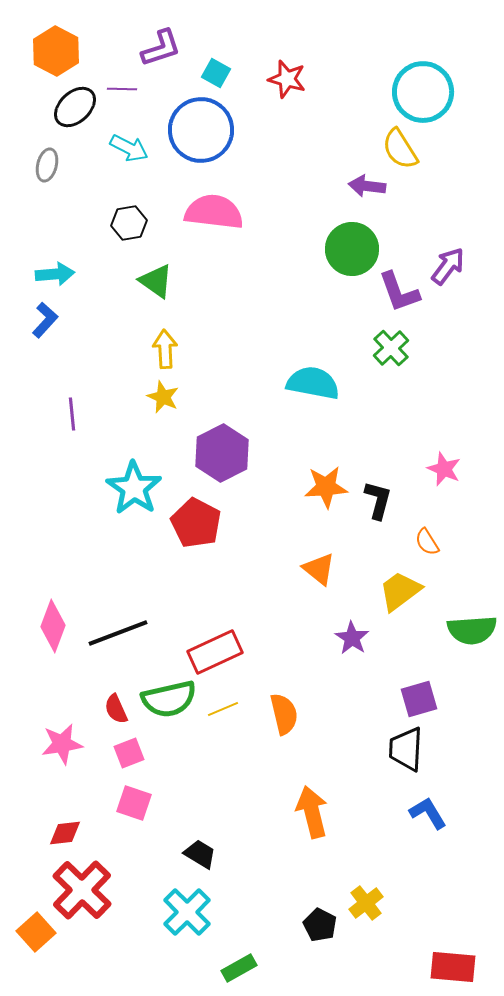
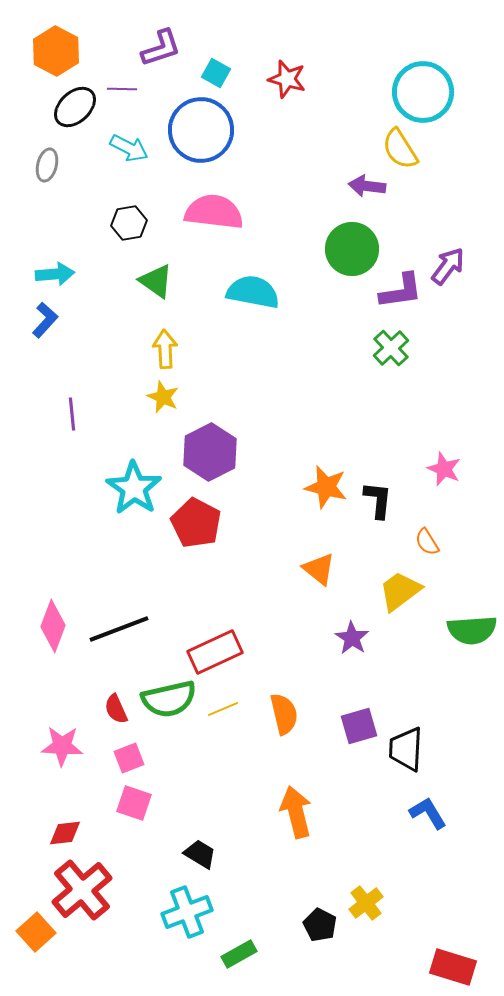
purple L-shape at (399, 292): moved 2 px right, 1 px up; rotated 78 degrees counterclockwise
cyan semicircle at (313, 383): moved 60 px left, 91 px up
purple hexagon at (222, 453): moved 12 px left, 1 px up
orange star at (326, 487): rotated 18 degrees clockwise
black L-shape at (378, 500): rotated 9 degrees counterclockwise
black line at (118, 633): moved 1 px right, 4 px up
purple square at (419, 699): moved 60 px left, 27 px down
pink star at (62, 744): moved 2 px down; rotated 12 degrees clockwise
pink square at (129, 753): moved 5 px down
orange arrow at (312, 812): moved 16 px left
red cross at (82, 890): rotated 6 degrees clockwise
cyan cross at (187, 912): rotated 24 degrees clockwise
red rectangle at (453, 967): rotated 12 degrees clockwise
green rectangle at (239, 968): moved 14 px up
